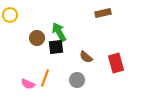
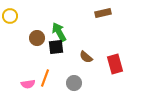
yellow circle: moved 1 px down
red rectangle: moved 1 px left, 1 px down
gray circle: moved 3 px left, 3 px down
pink semicircle: rotated 32 degrees counterclockwise
